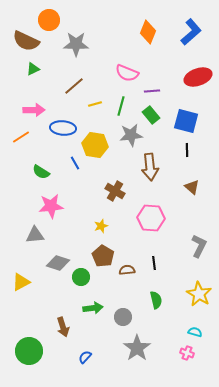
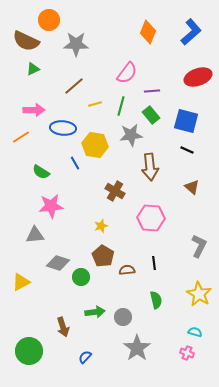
pink semicircle at (127, 73): rotated 75 degrees counterclockwise
black line at (187, 150): rotated 64 degrees counterclockwise
green arrow at (93, 308): moved 2 px right, 4 px down
